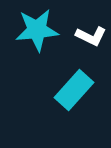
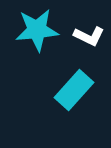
white L-shape: moved 2 px left
